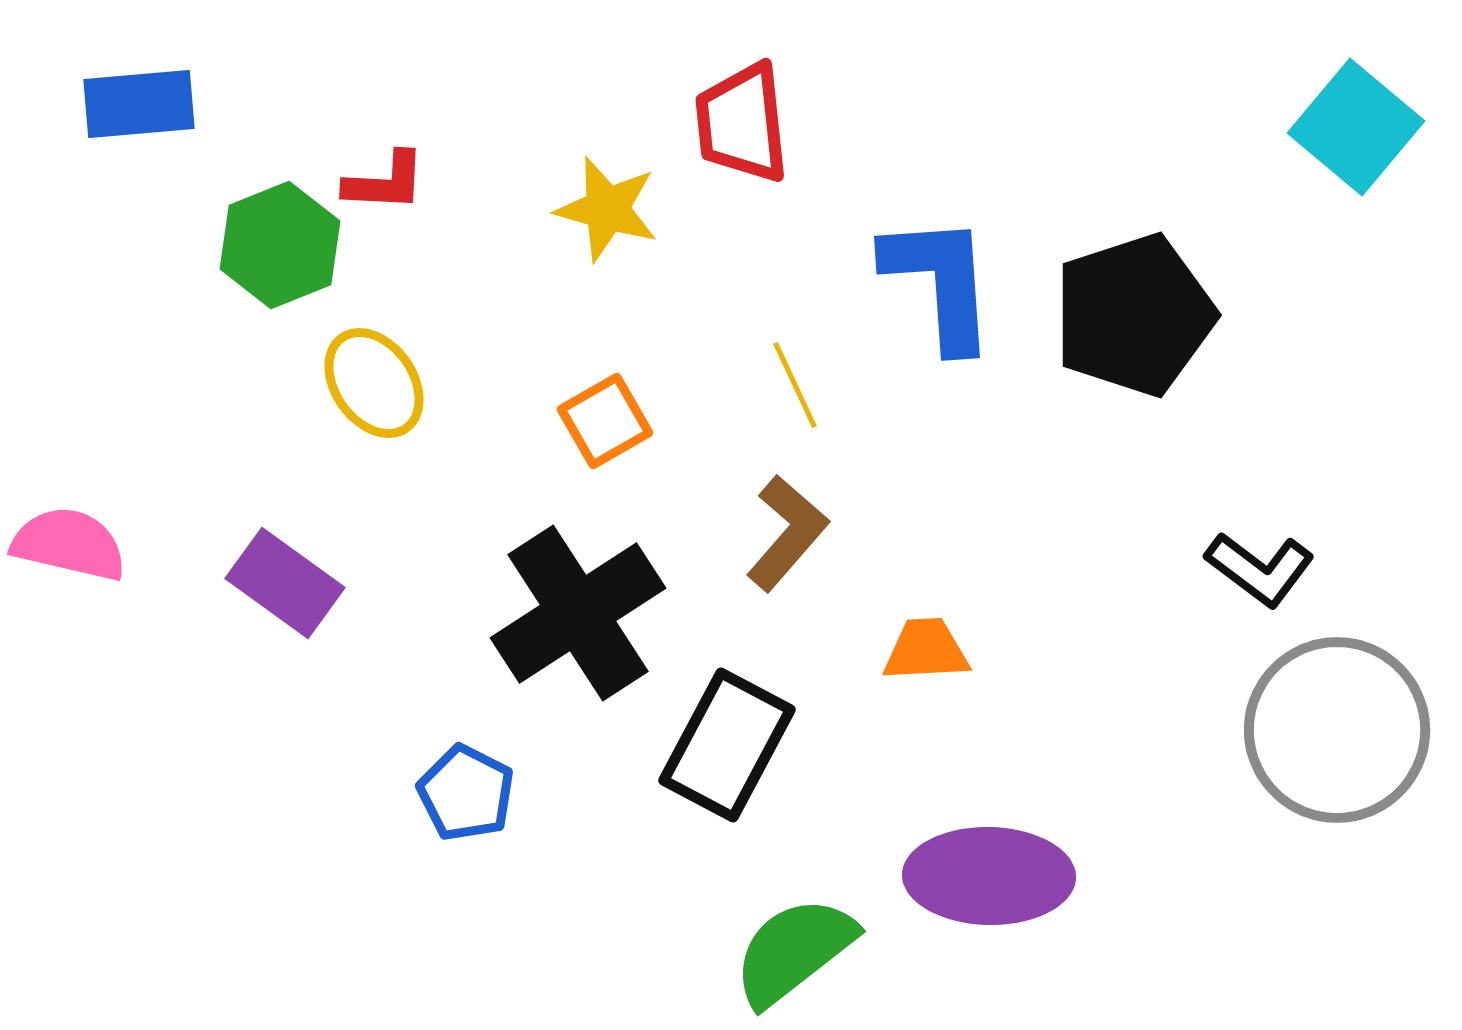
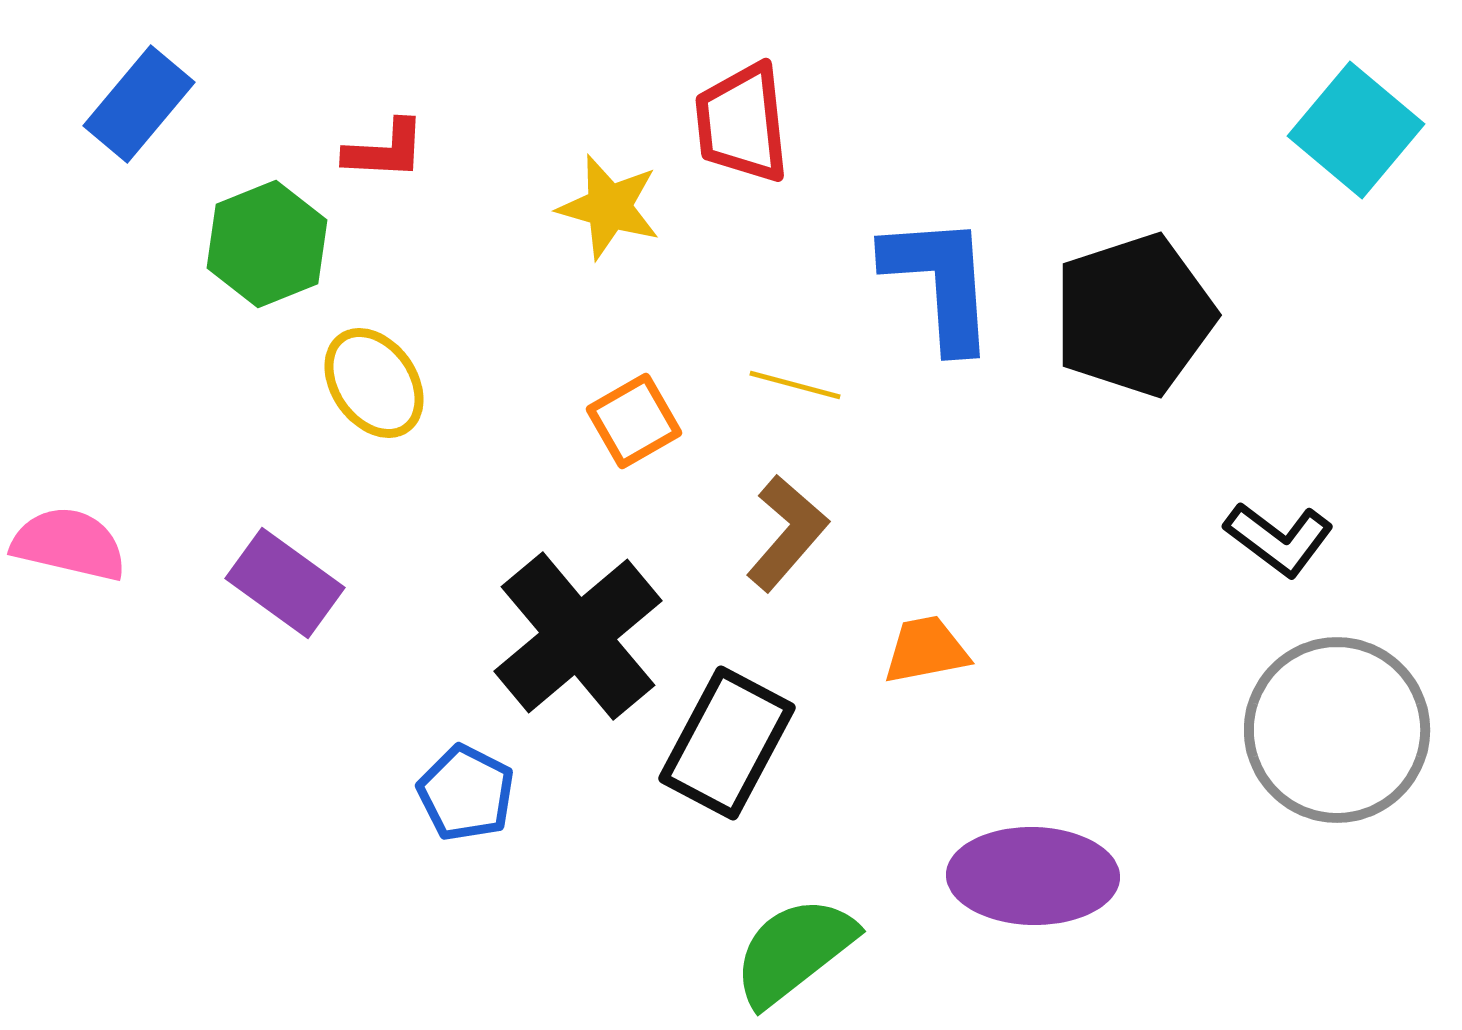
blue rectangle: rotated 45 degrees counterclockwise
cyan square: moved 3 px down
red L-shape: moved 32 px up
yellow star: moved 2 px right, 2 px up
green hexagon: moved 13 px left, 1 px up
yellow line: rotated 50 degrees counterclockwise
orange square: moved 29 px right
black L-shape: moved 19 px right, 30 px up
black cross: moved 23 px down; rotated 7 degrees counterclockwise
orange trapezoid: rotated 8 degrees counterclockwise
black rectangle: moved 2 px up
purple ellipse: moved 44 px right
